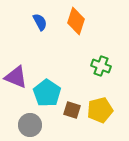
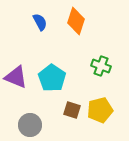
cyan pentagon: moved 5 px right, 15 px up
